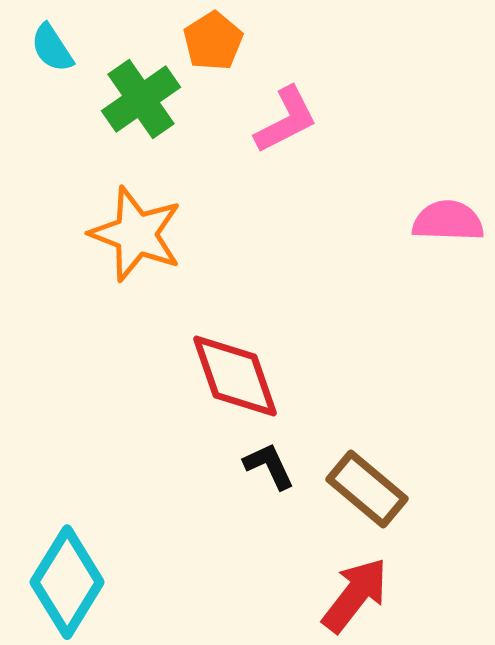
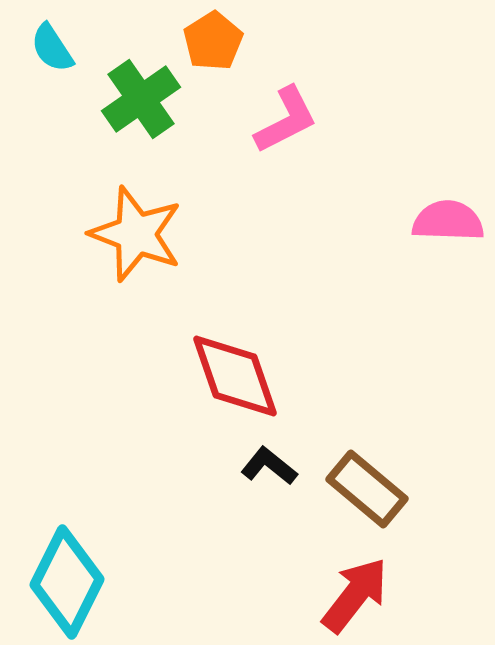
black L-shape: rotated 26 degrees counterclockwise
cyan diamond: rotated 5 degrees counterclockwise
